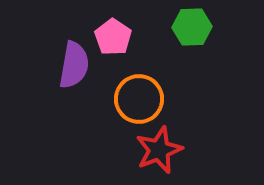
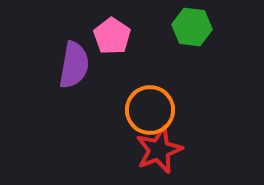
green hexagon: rotated 9 degrees clockwise
pink pentagon: moved 1 px left, 1 px up
orange circle: moved 11 px right, 11 px down
